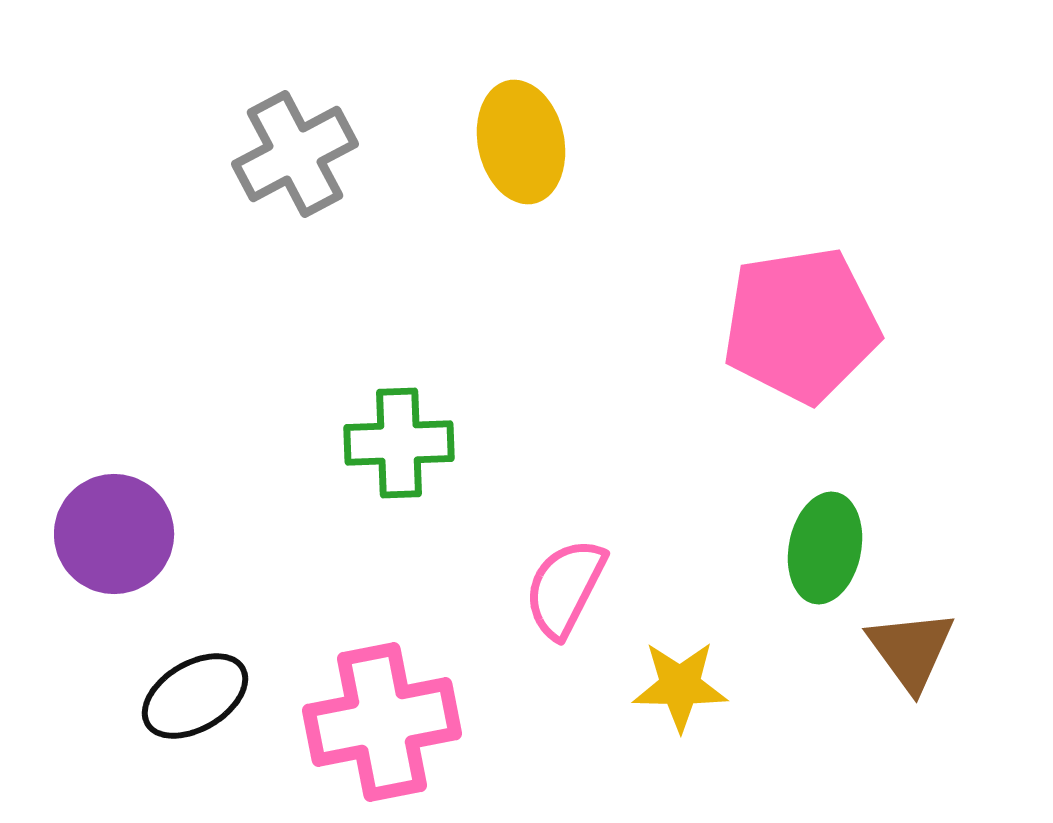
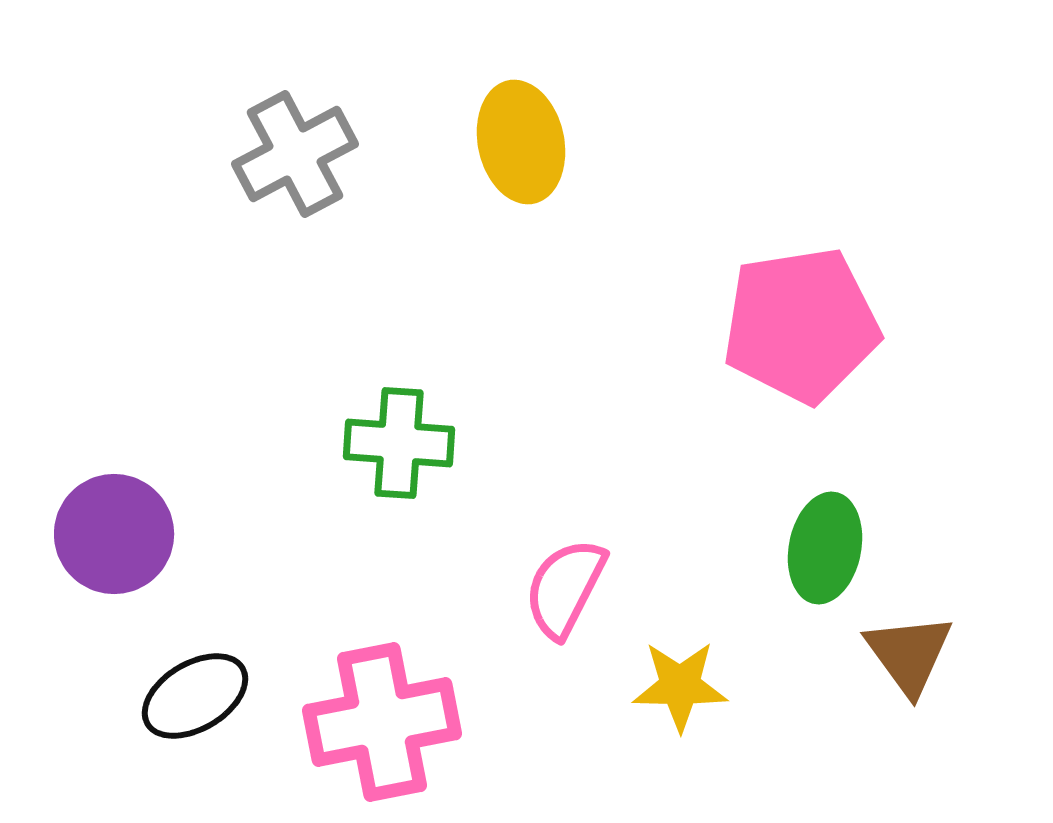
green cross: rotated 6 degrees clockwise
brown triangle: moved 2 px left, 4 px down
